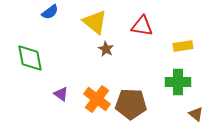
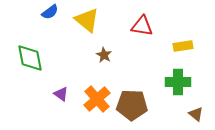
yellow triangle: moved 8 px left, 2 px up
brown star: moved 2 px left, 6 px down
orange cross: rotated 12 degrees clockwise
brown pentagon: moved 1 px right, 1 px down
